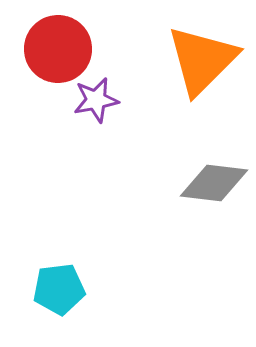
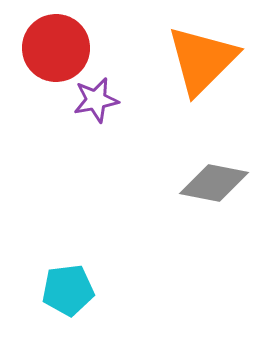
red circle: moved 2 px left, 1 px up
gray diamond: rotated 4 degrees clockwise
cyan pentagon: moved 9 px right, 1 px down
